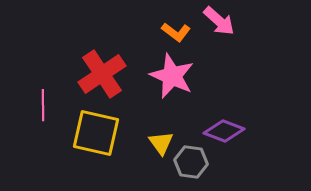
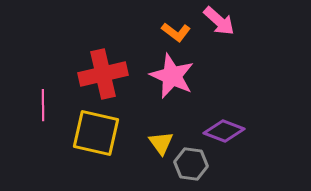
red cross: moved 1 px right; rotated 21 degrees clockwise
gray hexagon: moved 2 px down
